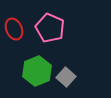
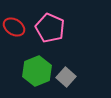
red ellipse: moved 2 px up; rotated 35 degrees counterclockwise
